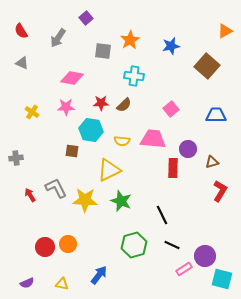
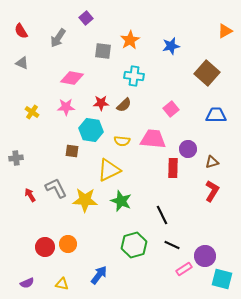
brown square at (207, 66): moved 7 px down
red L-shape at (220, 191): moved 8 px left
